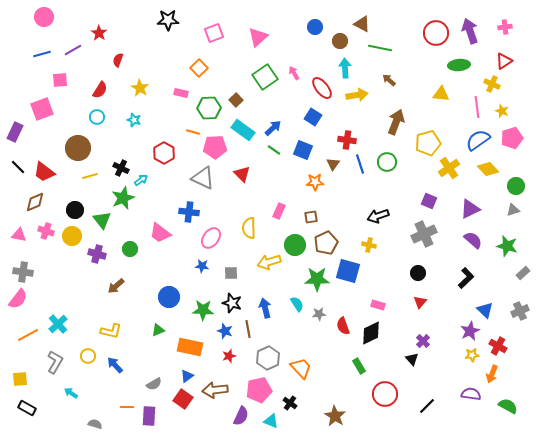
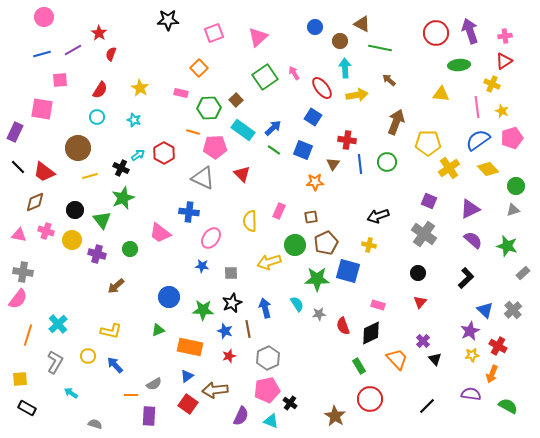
pink cross at (505, 27): moved 9 px down
red semicircle at (118, 60): moved 7 px left, 6 px up
pink square at (42, 109): rotated 30 degrees clockwise
yellow pentagon at (428, 143): rotated 15 degrees clockwise
blue line at (360, 164): rotated 12 degrees clockwise
cyan arrow at (141, 180): moved 3 px left, 25 px up
yellow semicircle at (249, 228): moved 1 px right, 7 px up
gray cross at (424, 234): rotated 30 degrees counterclockwise
yellow circle at (72, 236): moved 4 px down
black star at (232, 303): rotated 30 degrees clockwise
gray cross at (520, 311): moved 7 px left, 1 px up; rotated 18 degrees counterclockwise
orange line at (28, 335): rotated 45 degrees counterclockwise
black triangle at (412, 359): moved 23 px right
orange trapezoid at (301, 368): moved 96 px right, 9 px up
pink pentagon at (259, 390): moved 8 px right
red circle at (385, 394): moved 15 px left, 5 px down
red square at (183, 399): moved 5 px right, 5 px down
orange line at (127, 407): moved 4 px right, 12 px up
